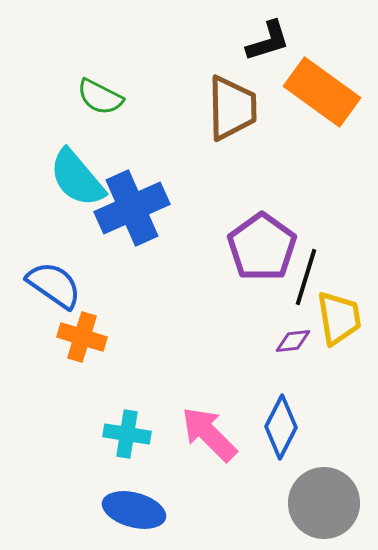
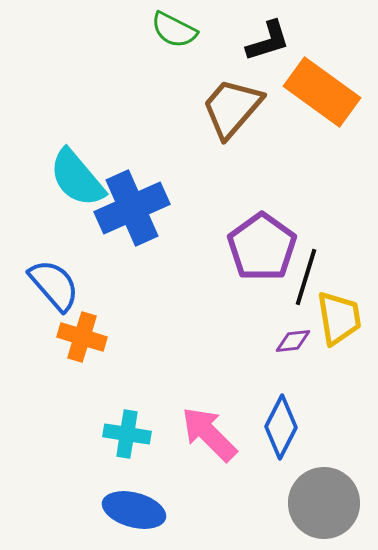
green semicircle: moved 74 px right, 67 px up
brown trapezoid: rotated 138 degrees counterclockwise
blue semicircle: rotated 14 degrees clockwise
